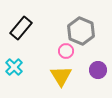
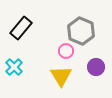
purple circle: moved 2 px left, 3 px up
